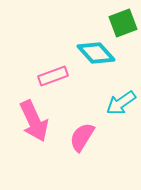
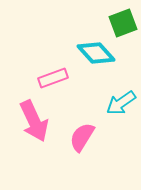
pink rectangle: moved 2 px down
